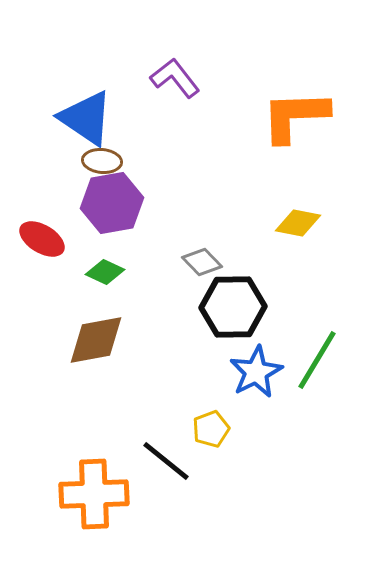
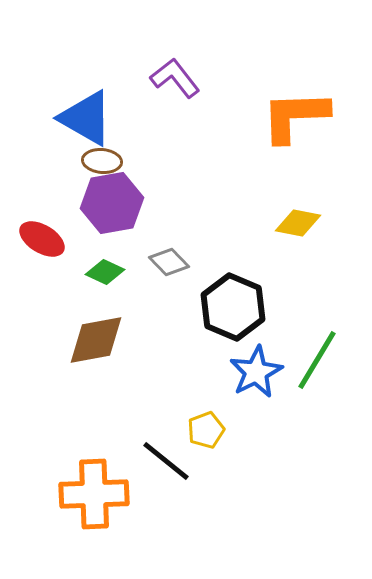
blue triangle: rotated 4 degrees counterclockwise
gray diamond: moved 33 px left
black hexagon: rotated 24 degrees clockwise
yellow pentagon: moved 5 px left, 1 px down
